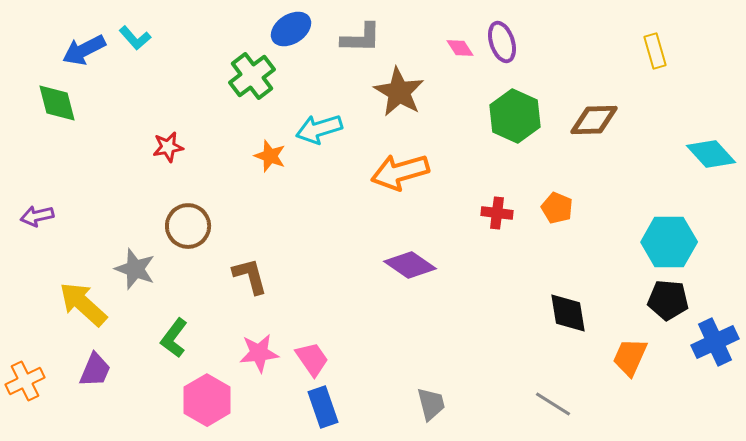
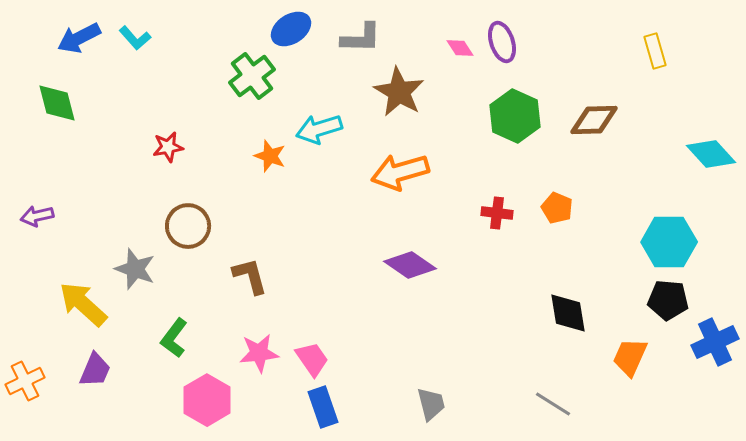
blue arrow: moved 5 px left, 12 px up
